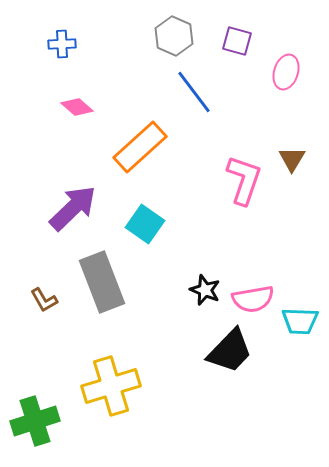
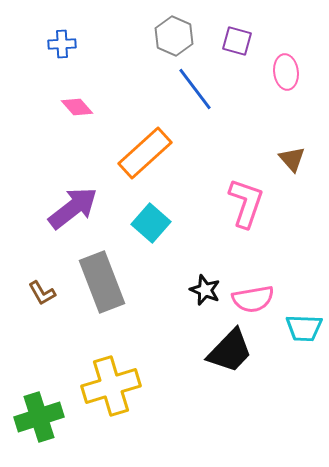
pink ellipse: rotated 24 degrees counterclockwise
blue line: moved 1 px right, 3 px up
pink diamond: rotated 8 degrees clockwise
orange rectangle: moved 5 px right, 6 px down
brown triangle: rotated 12 degrees counterclockwise
pink L-shape: moved 2 px right, 23 px down
purple arrow: rotated 6 degrees clockwise
cyan square: moved 6 px right, 1 px up; rotated 6 degrees clockwise
brown L-shape: moved 2 px left, 7 px up
cyan trapezoid: moved 4 px right, 7 px down
green cross: moved 4 px right, 4 px up
